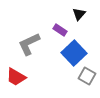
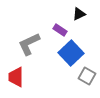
black triangle: rotated 24 degrees clockwise
blue square: moved 3 px left
red trapezoid: rotated 60 degrees clockwise
